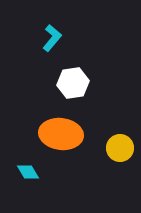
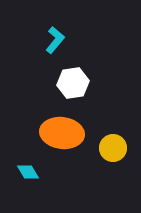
cyan L-shape: moved 3 px right, 2 px down
orange ellipse: moved 1 px right, 1 px up
yellow circle: moved 7 px left
